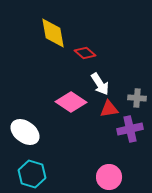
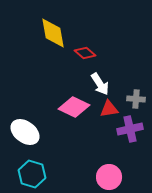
gray cross: moved 1 px left, 1 px down
pink diamond: moved 3 px right, 5 px down; rotated 8 degrees counterclockwise
